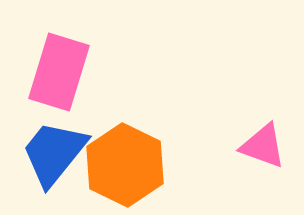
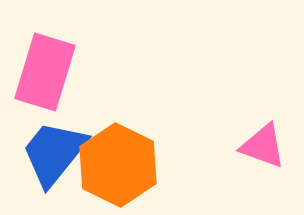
pink rectangle: moved 14 px left
orange hexagon: moved 7 px left
